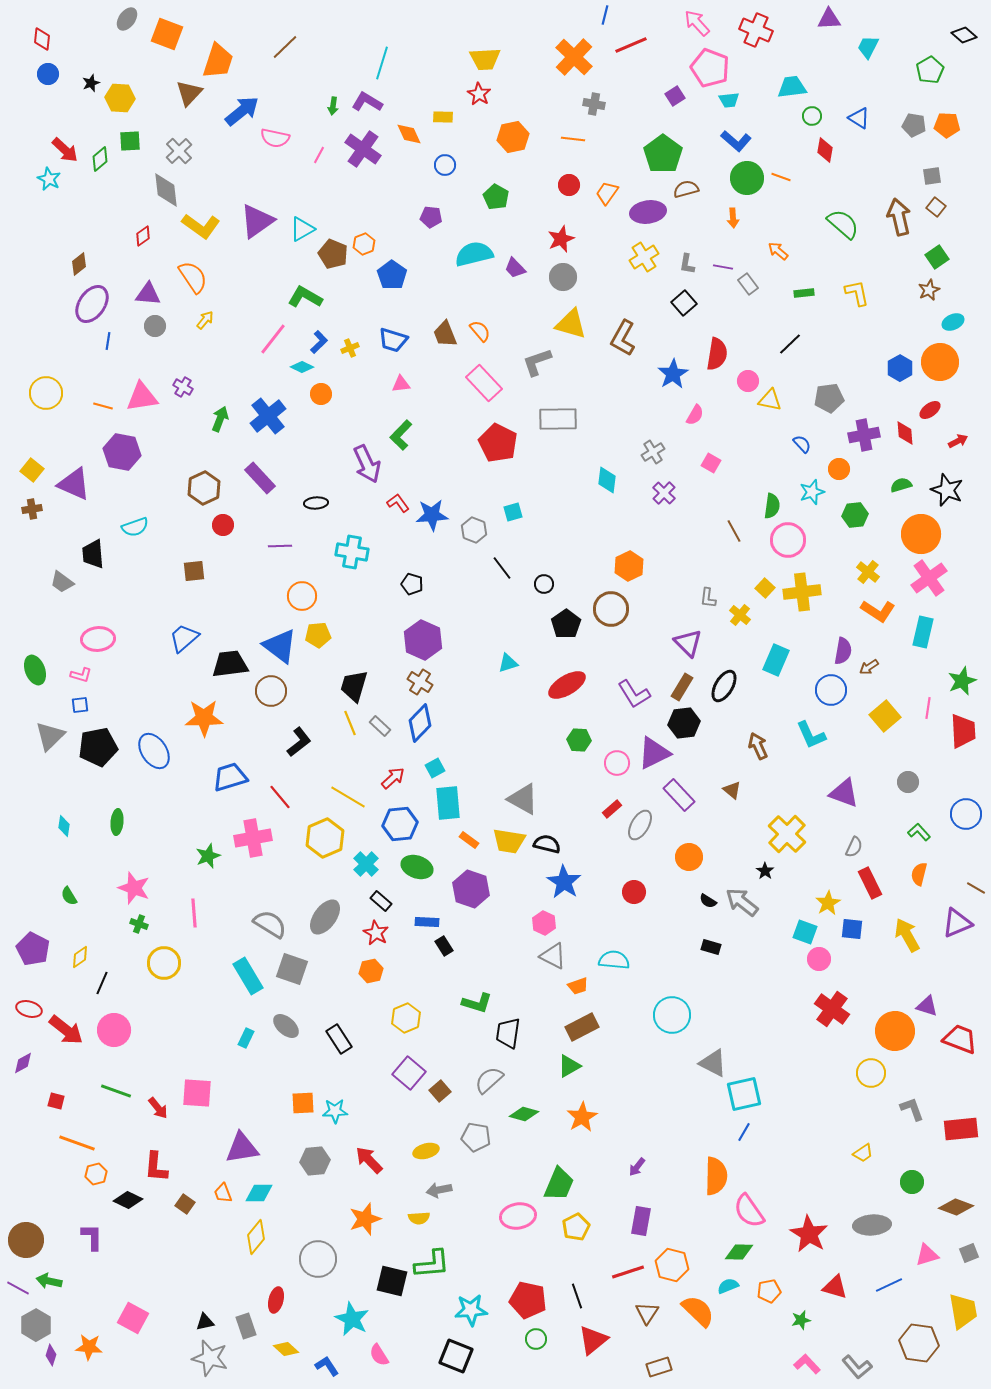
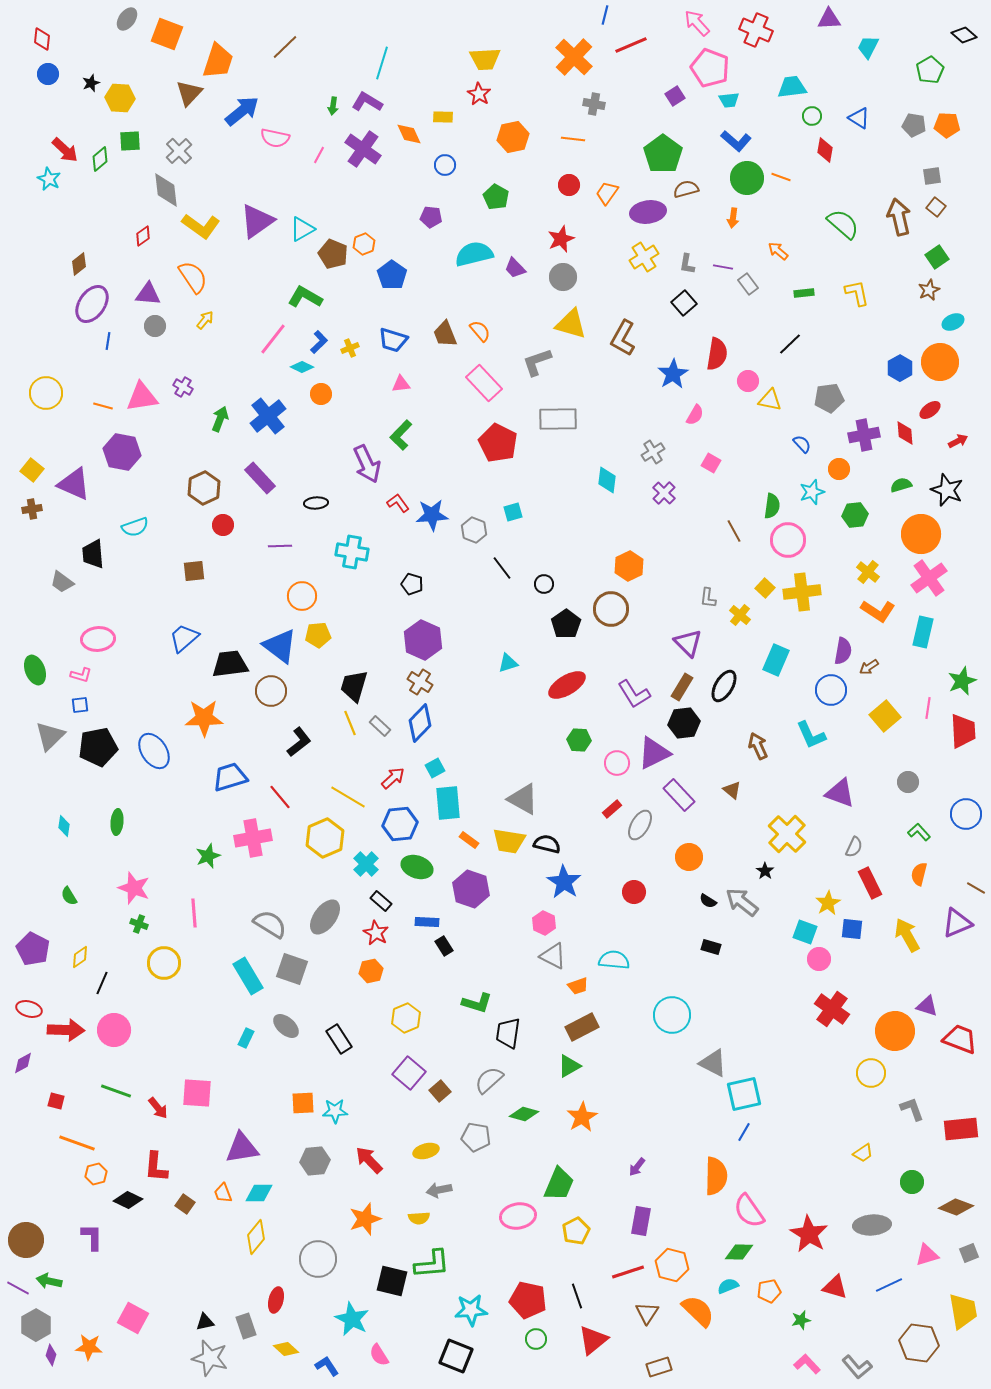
orange arrow at (733, 218): rotated 12 degrees clockwise
purple triangle at (844, 793): moved 4 px left
red arrow at (66, 1030): rotated 36 degrees counterclockwise
yellow pentagon at (576, 1227): moved 4 px down
